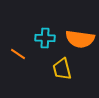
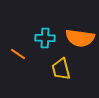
orange semicircle: moved 1 px up
yellow trapezoid: moved 1 px left
